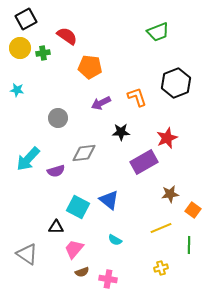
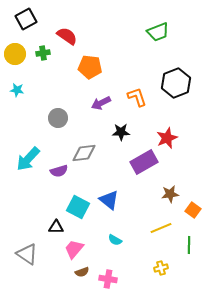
yellow circle: moved 5 px left, 6 px down
purple semicircle: moved 3 px right
